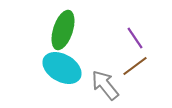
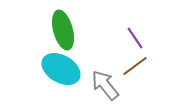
green ellipse: rotated 33 degrees counterclockwise
cyan ellipse: moved 1 px left, 1 px down
